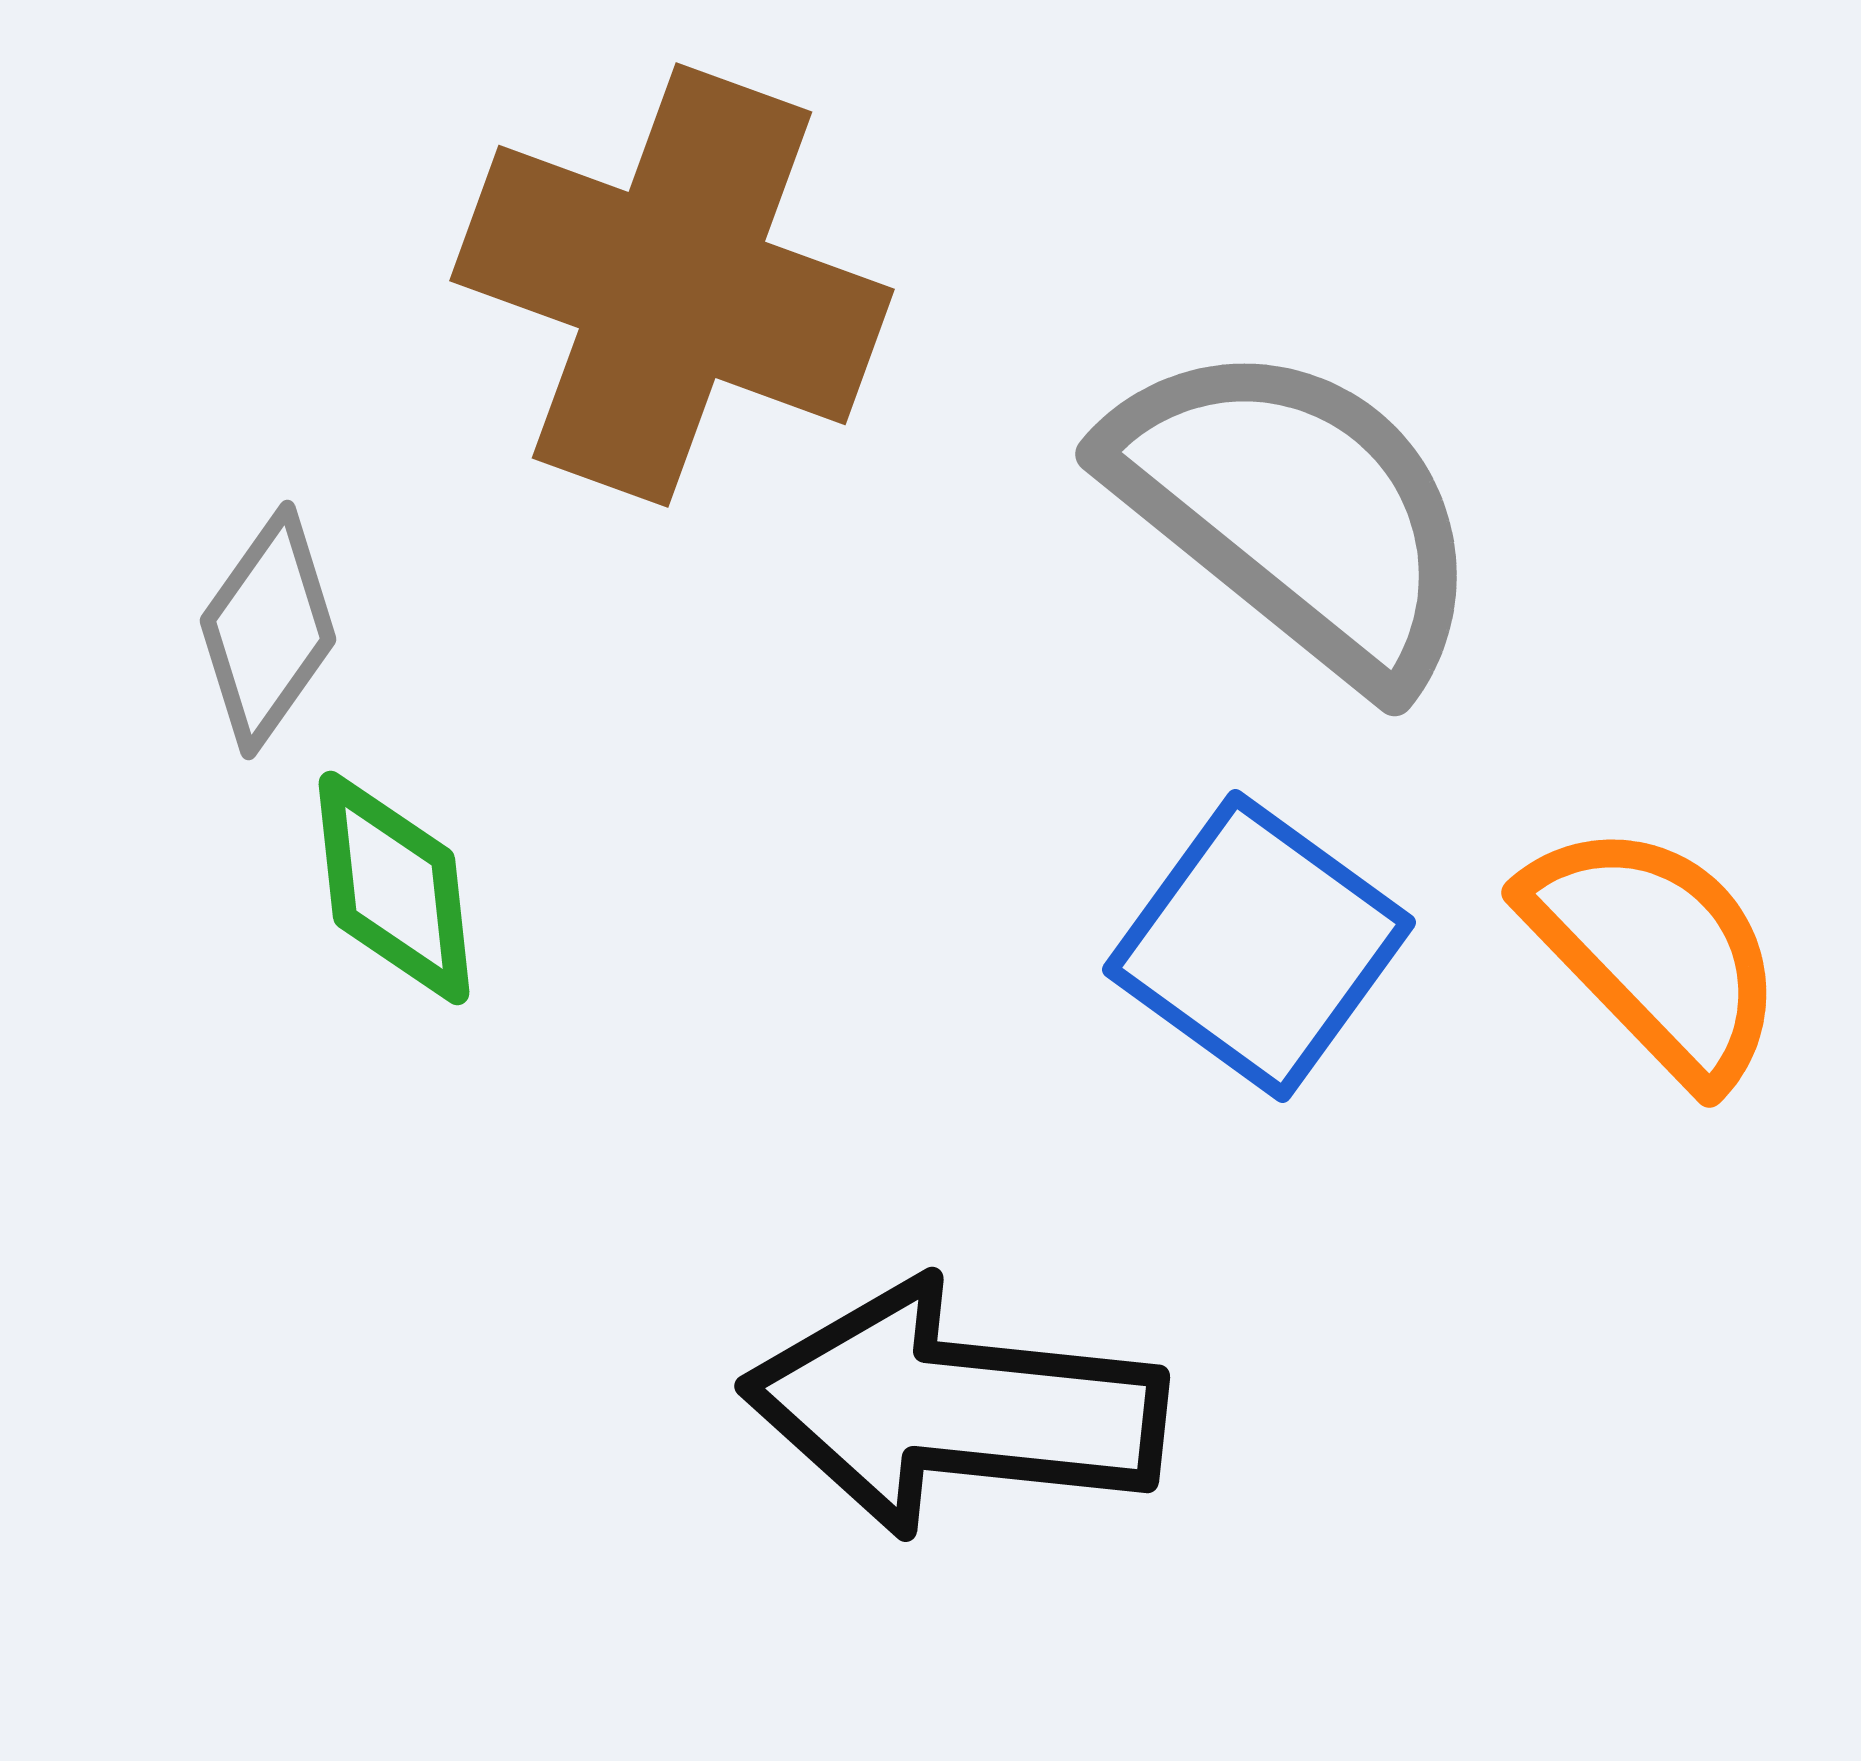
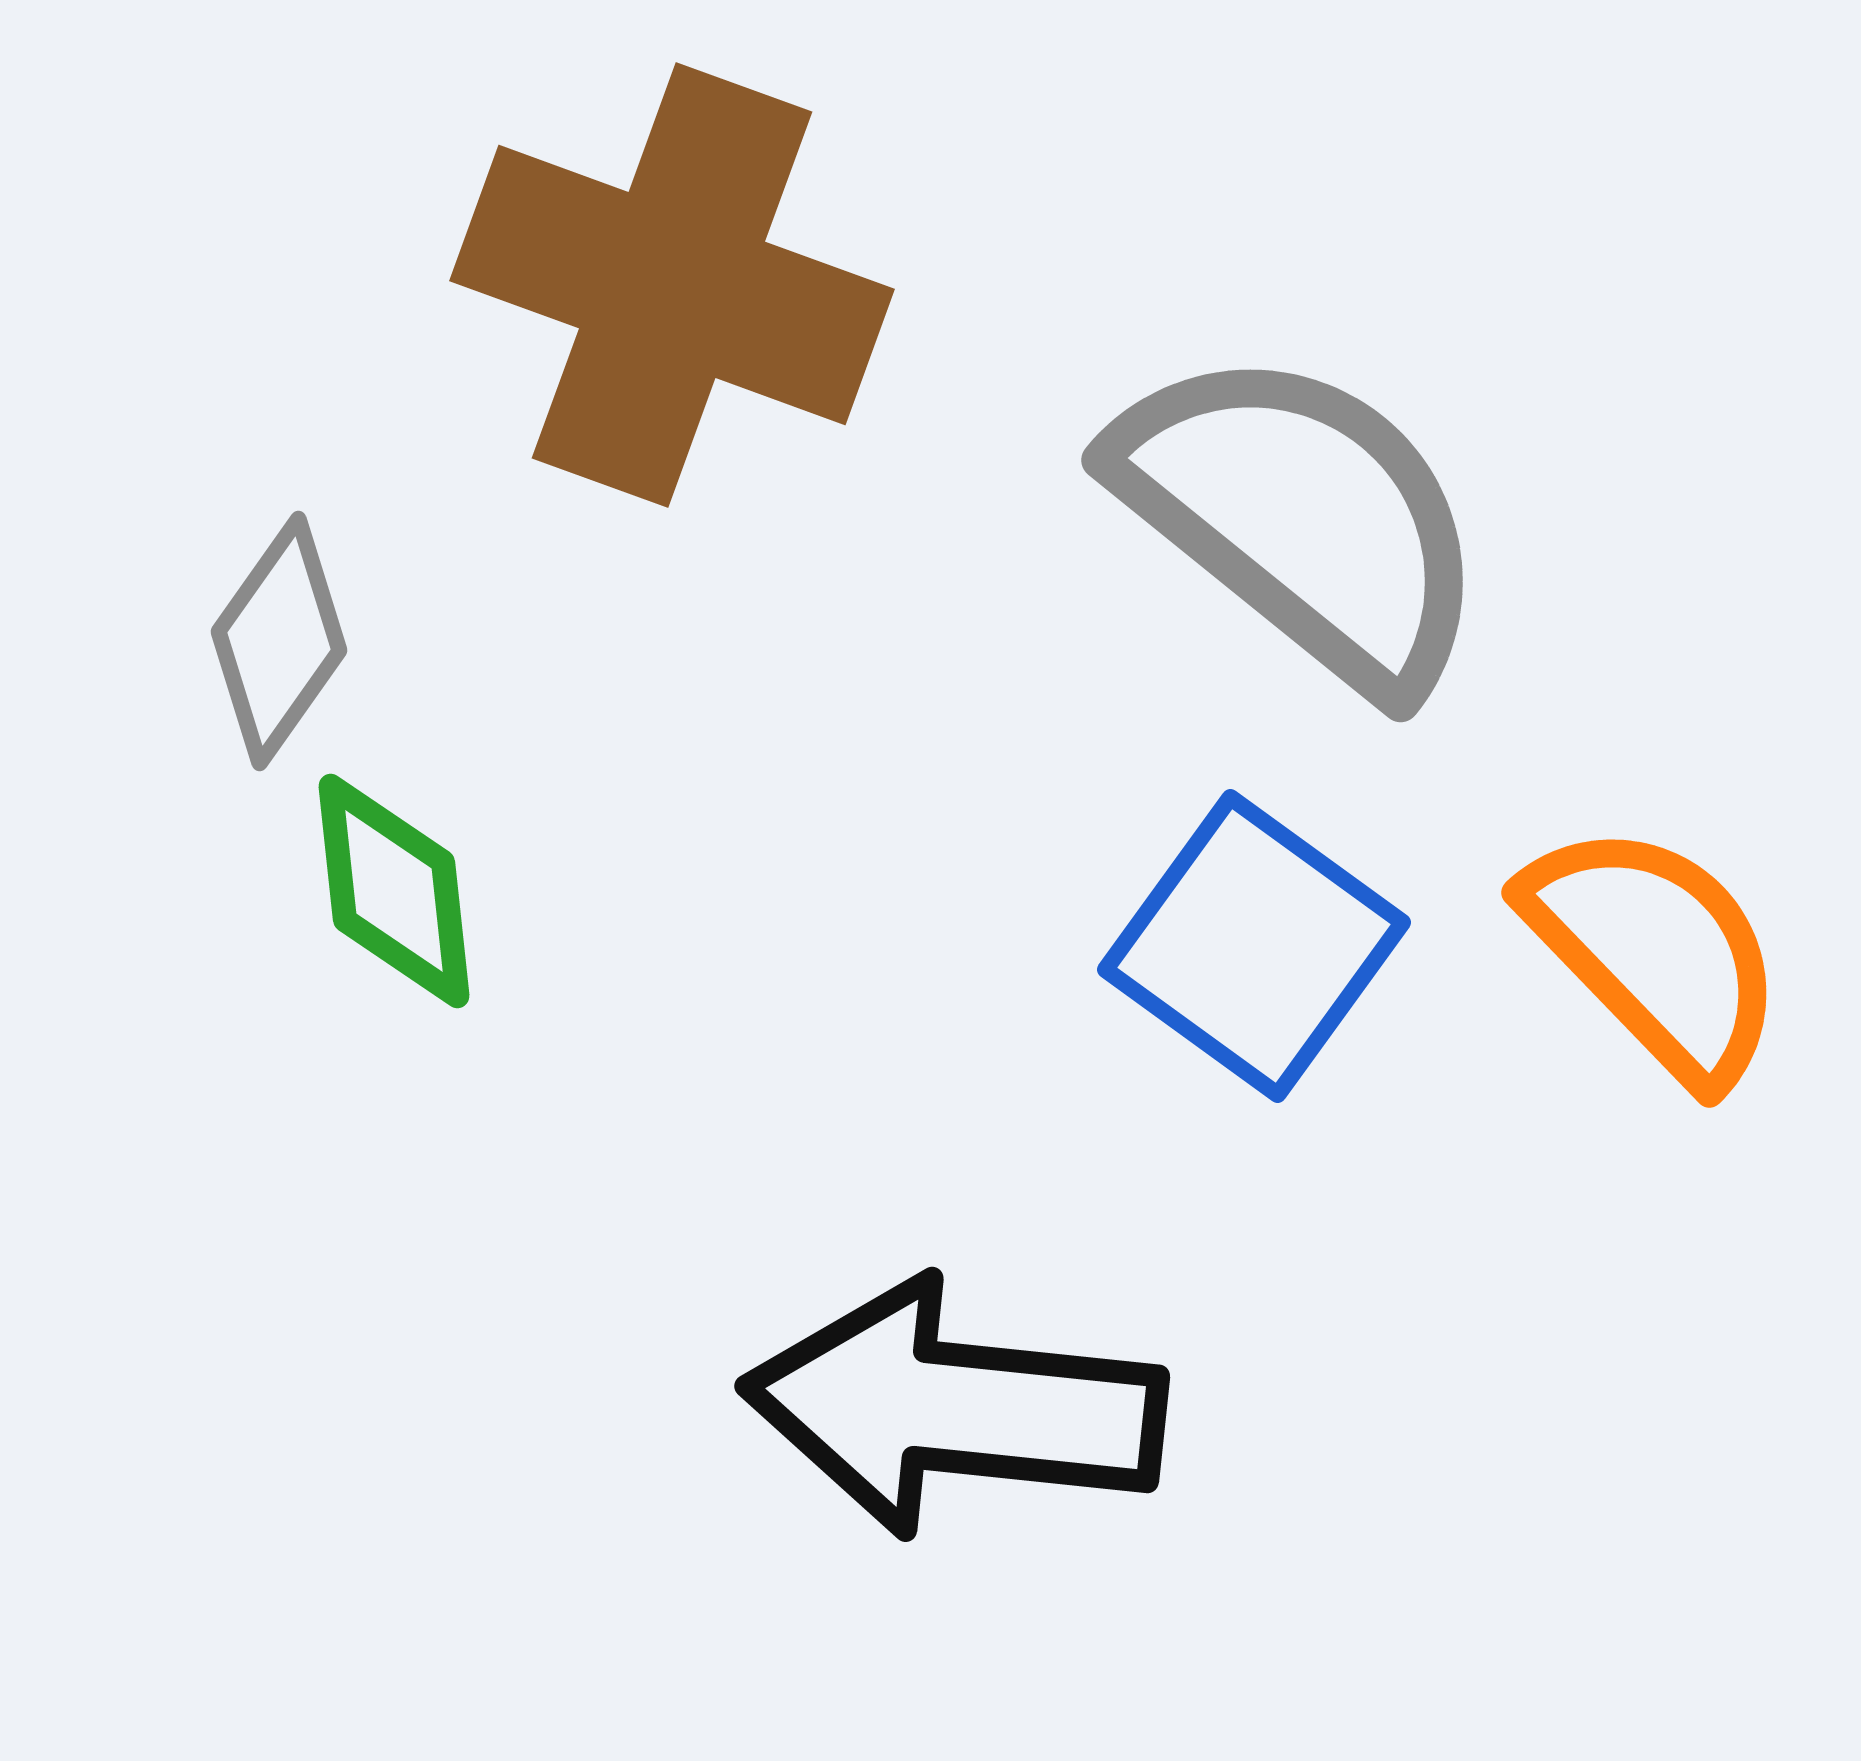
gray semicircle: moved 6 px right, 6 px down
gray diamond: moved 11 px right, 11 px down
green diamond: moved 3 px down
blue square: moved 5 px left
